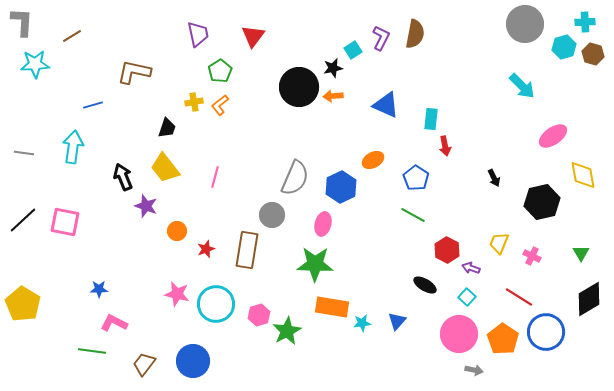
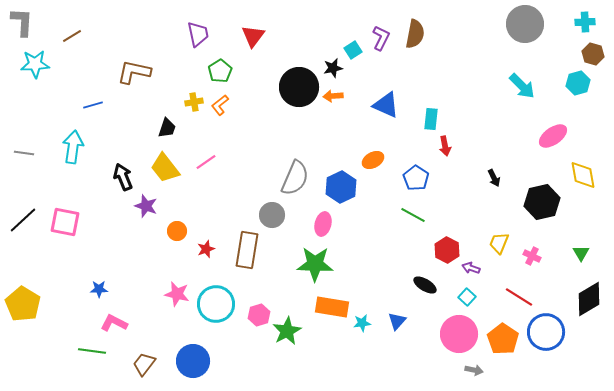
cyan hexagon at (564, 47): moved 14 px right, 36 px down
pink line at (215, 177): moved 9 px left, 15 px up; rotated 40 degrees clockwise
